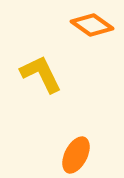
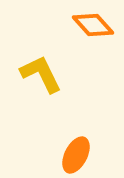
orange diamond: moved 1 px right; rotated 12 degrees clockwise
